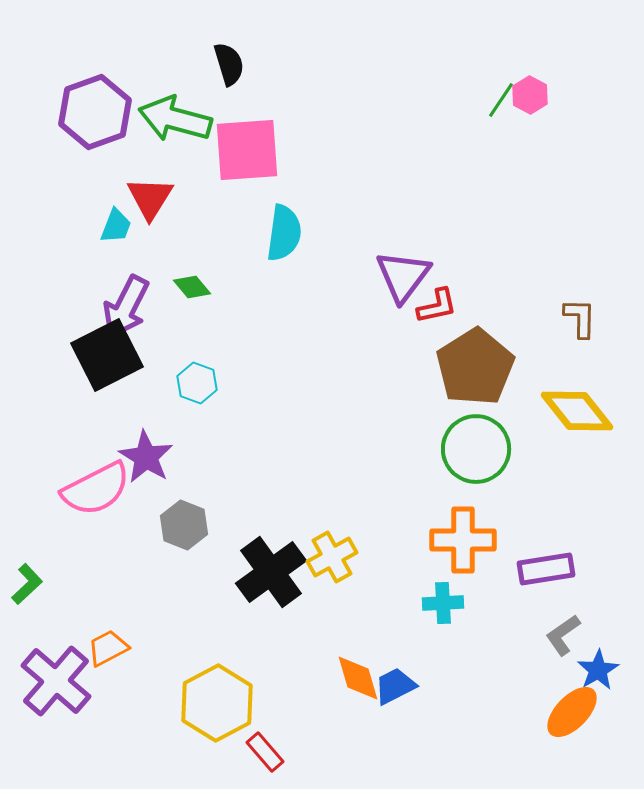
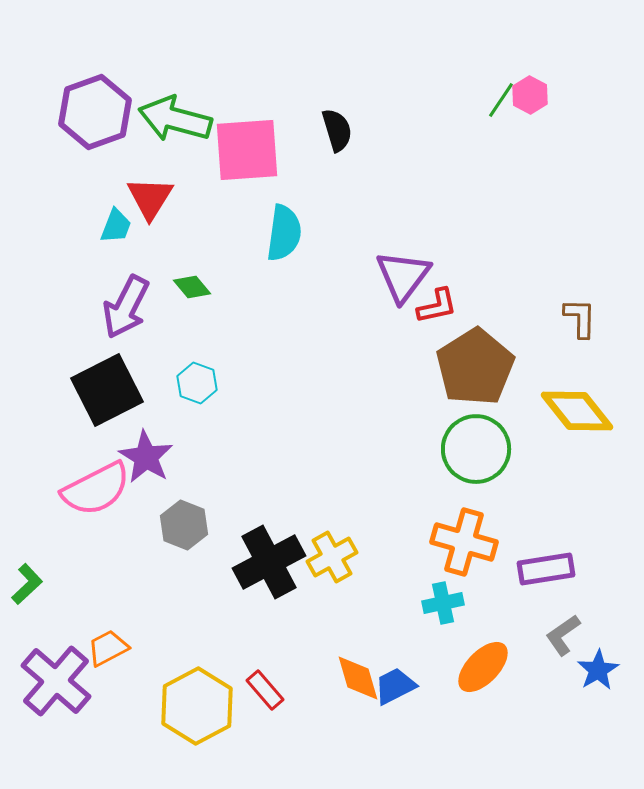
black semicircle: moved 108 px right, 66 px down
black square: moved 35 px down
orange cross: moved 1 px right, 2 px down; rotated 16 degrees clockwise
black cross: moved 2 px left, 10 px up; rotated 8 degrees clockwise
cyan cross: rotated 9 degrees counterclockwise
yellow hexagon: moved 20 px left, 3 px down
orange ellipse: moved 89 px left, 45 px up
red rectangle: moved 62 px up
